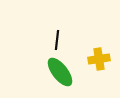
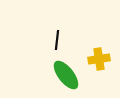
green ellipse: moved 6 px right, 3 px down
